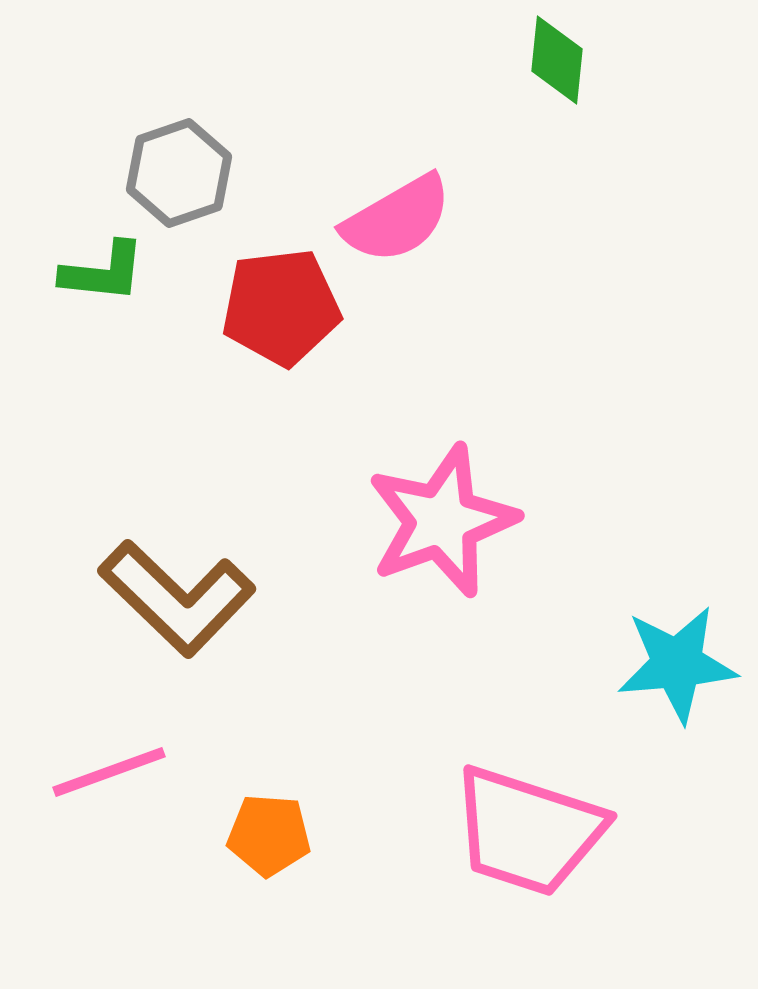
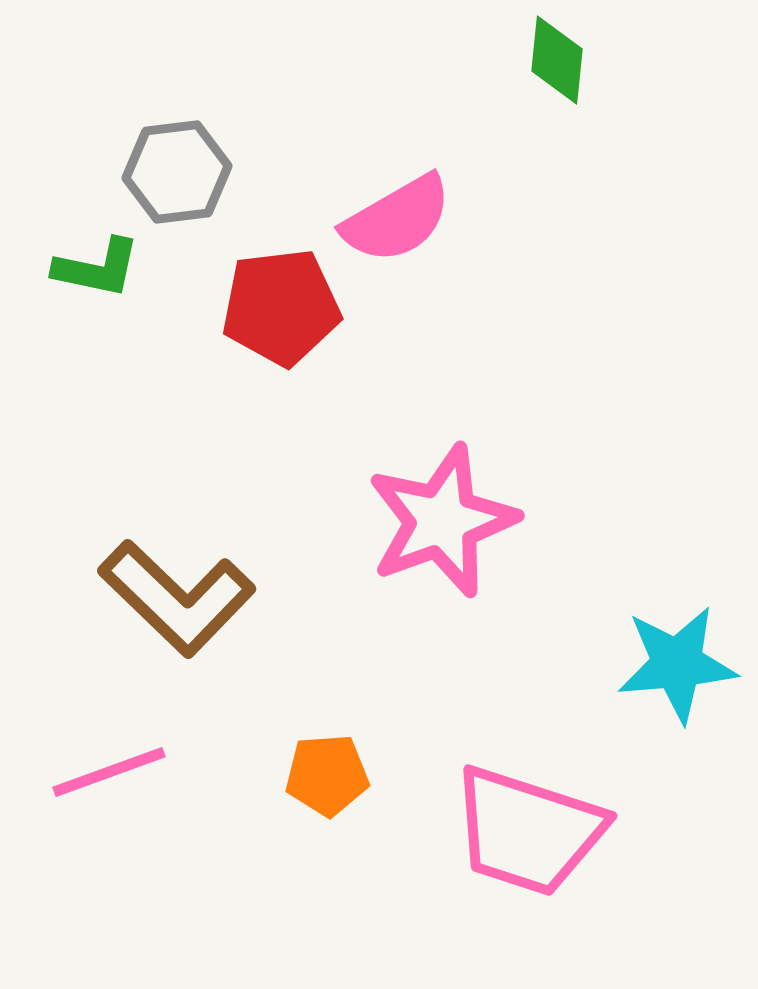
gray hexagon: moved 2 px left, 1 px up; rotated 12 degrees clockwise
green L-shape: moved 6 px left, 4 px up; rotated 6 degrees clockwise
orange pentagon: moved 58 px right, 60 px up; rotated 8 degrees counterclockwise
